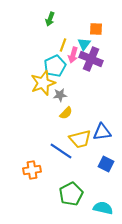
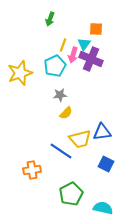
yellow star: moved 23 px left, 10 px up
